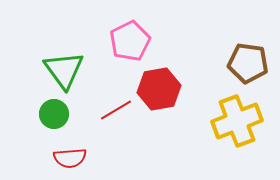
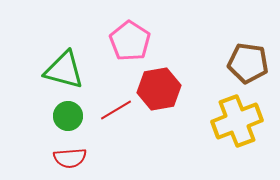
pink pentagon: rotated 12 degrees counterclockwise
green triangle: rotated 39 degrees counterclockwise
green circle: moved 14 px right, 2 px down
